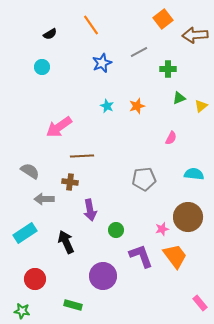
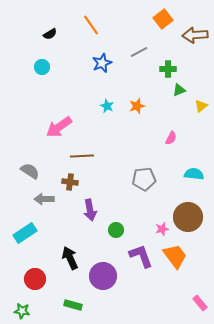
green triangle: moved 8 px up
black arrow: moved 4 px right, 16 px down
